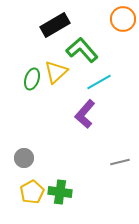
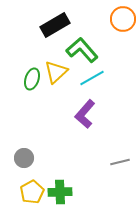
cyan line: moved 7 px left, 4 px up
green cross: rotated 10 degrees counterclockwise
